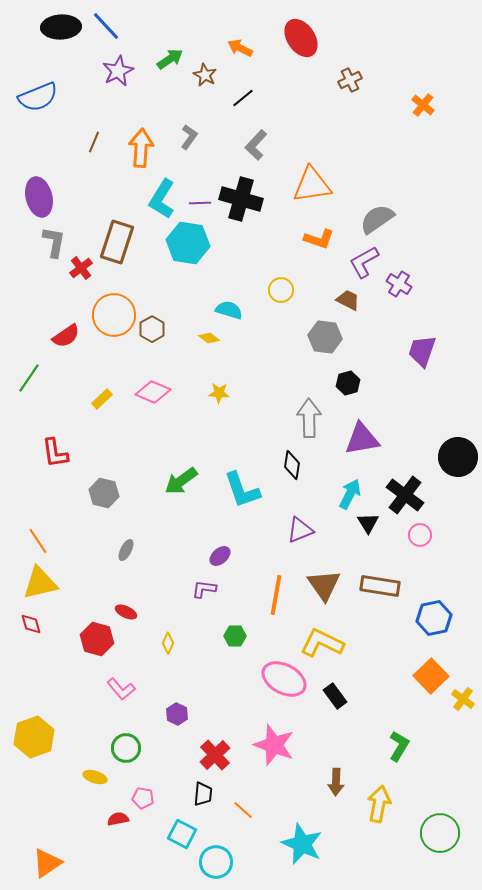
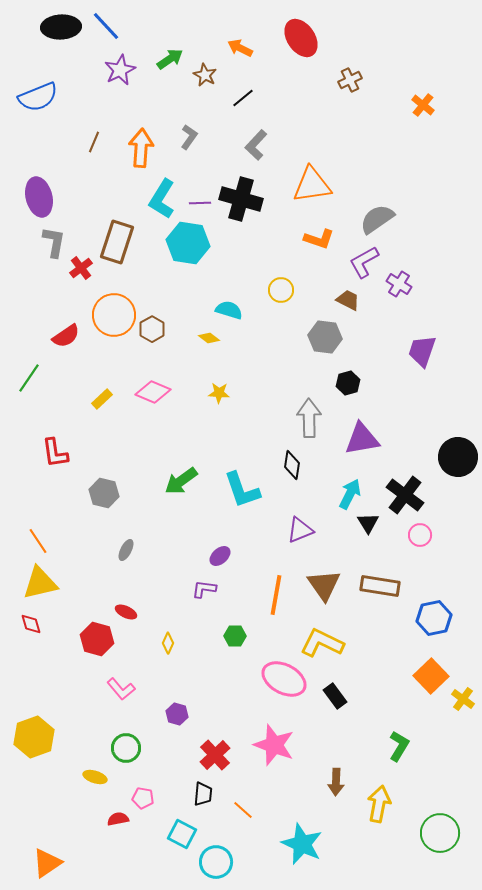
purple star at (118, 71): moved 2 px right, 1 px up
purple hexagon at (177, 714): rotated 10 degrees counterclockwise
